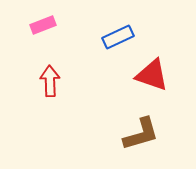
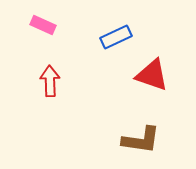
pink rectangle: rotated 45 degrees clockwise
blue rectangle: moved 2 px left
brown L-shape: moved 6 px down; rotated 24 degrees clockwise
